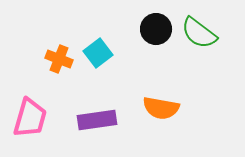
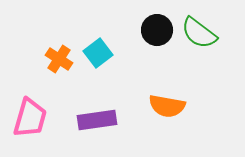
black circle: moved 1 px right, 1 px down
orange cross: rotated 12 degrees clockwise
orange semicircle: moved 6 px right, 2 px up
